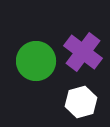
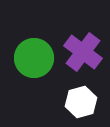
green circle: moved 2 px left, 3 px up
